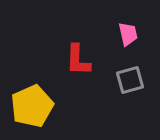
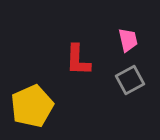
pink trapezoid: moved 6 px down
gray square: rotated 12 degrees counterclockwise
